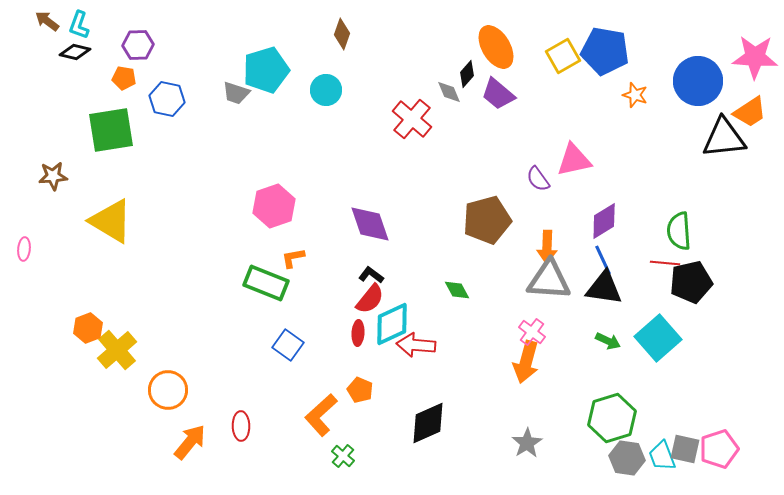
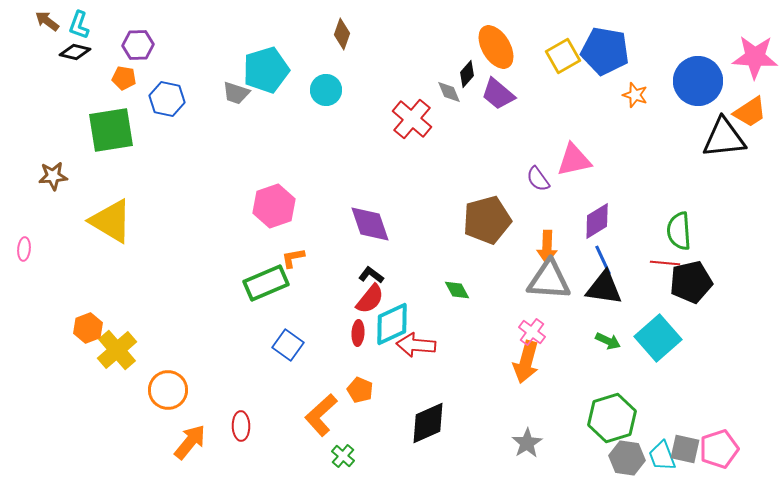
purple diamond at (604, 221): moved 7 px left
green rectangle at (266, 283): rotated 45 degrees counterclockwise
